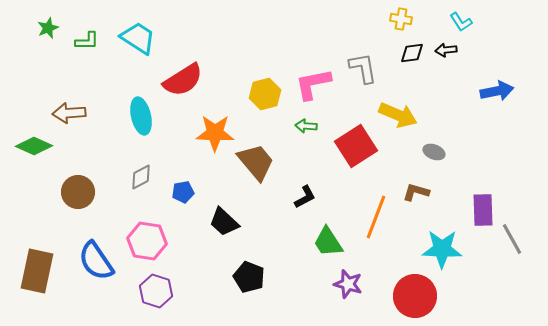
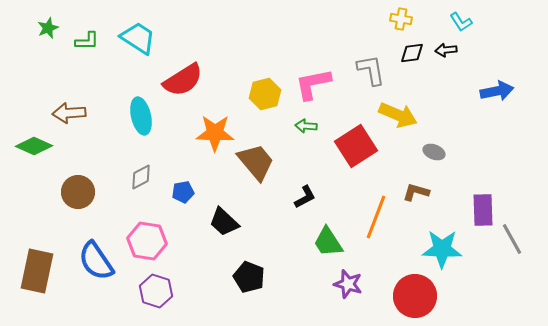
gray L-shape: moved 8 px right, 2 px down
